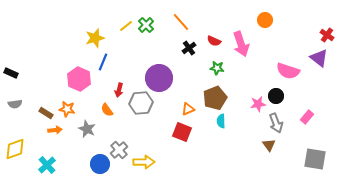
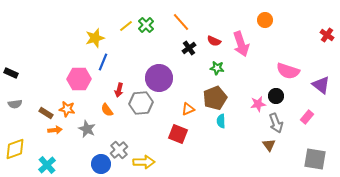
purple triangle: moved 2 px right, 27 px down
pink hexagon: rotated 25 degrees counterclockwise
red square: moved 4 px left, 2 px down
blue circle: moved 1 px right
